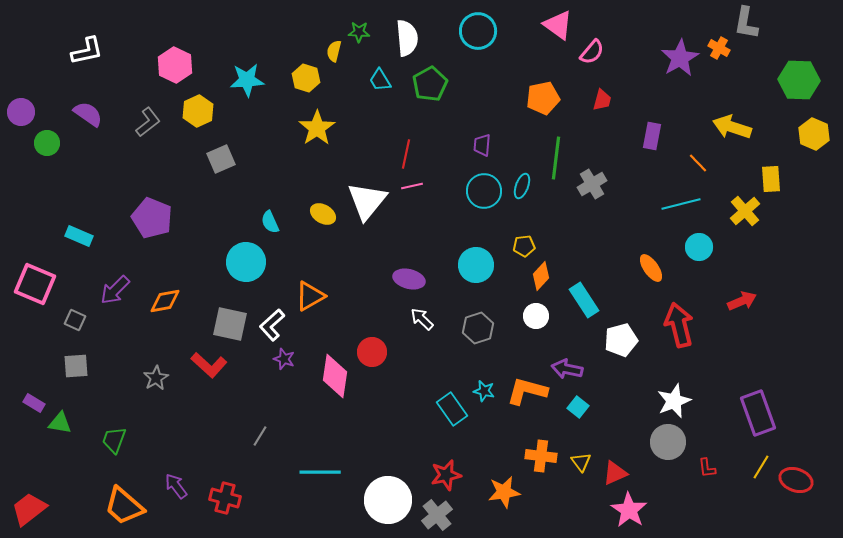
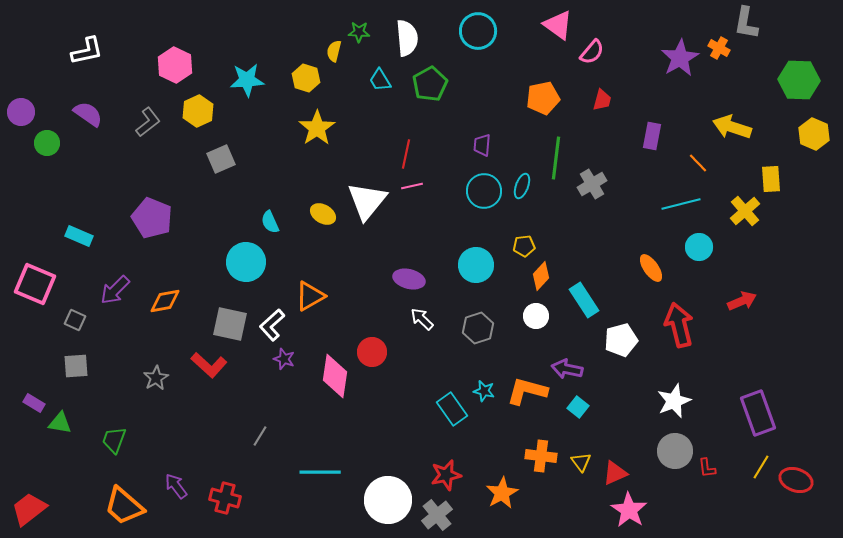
gray circle at (668, 442): moved 7 px right, 9 px down
orange star at (504, 492): moved 2 px left, 1 px down; rotated 20 degrees counterclockwise
